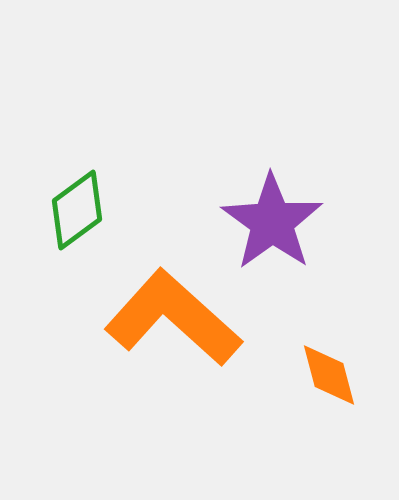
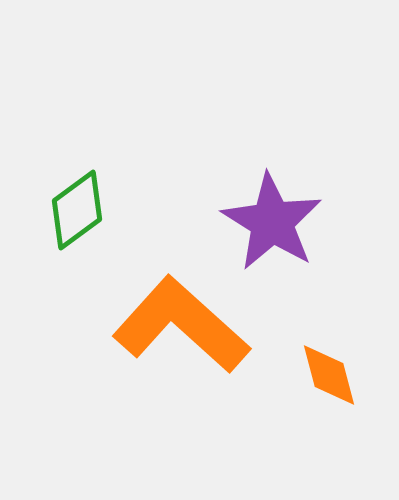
purple star: rotated 4 degrees counterclockwise
orange L-shape: moved 8 px right, 7 px down
